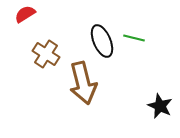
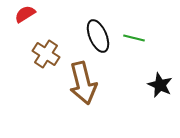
black ellipse: moved 4 px left, 5 px up
black star: moved 21 px up
